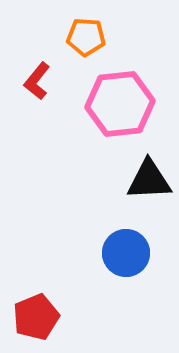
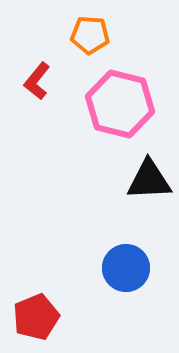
orange pentagon: moved 4 px right, 2 px up
pink hexagon: rotated 20 degrees clockwise
blue circle: moved 15 px down
